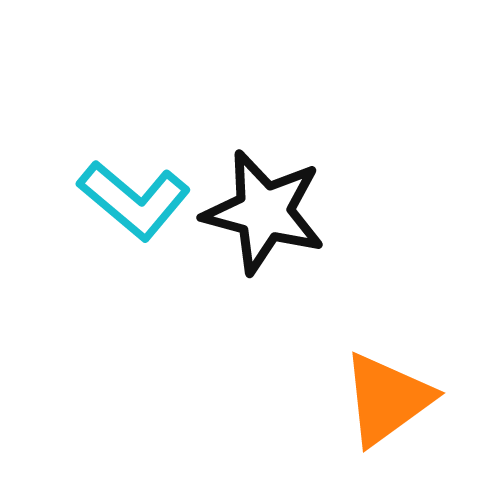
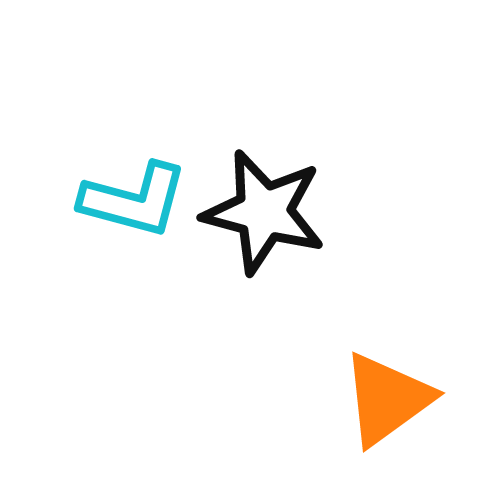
cyan L-shape: rotated 25 degrees counterclockwise
